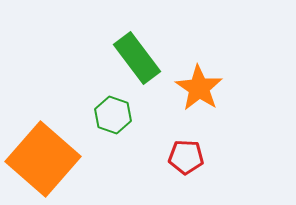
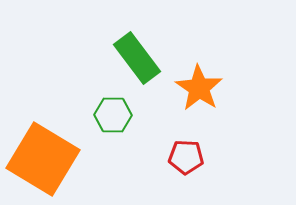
green hexagon: rotated 18 degrees counterclockwise
orange square: rotated 10 degrees counterclockwise
